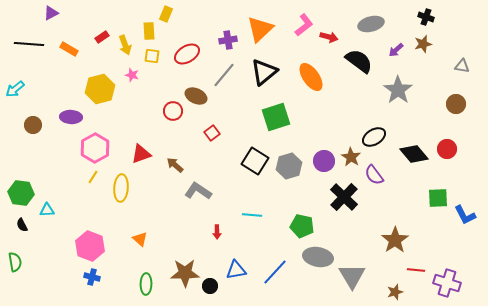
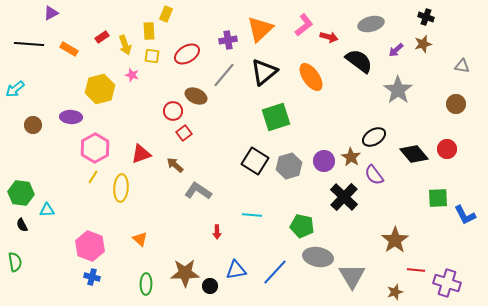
red square at (212, 133): moved 28 px left
